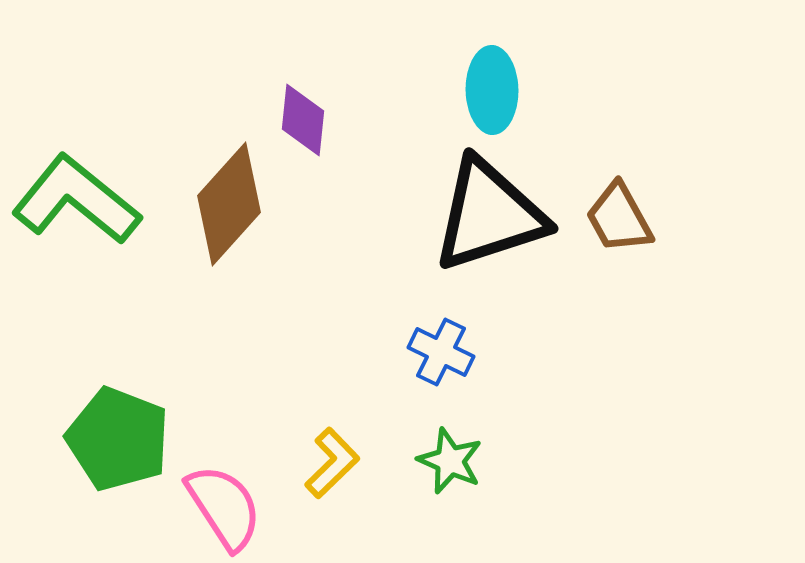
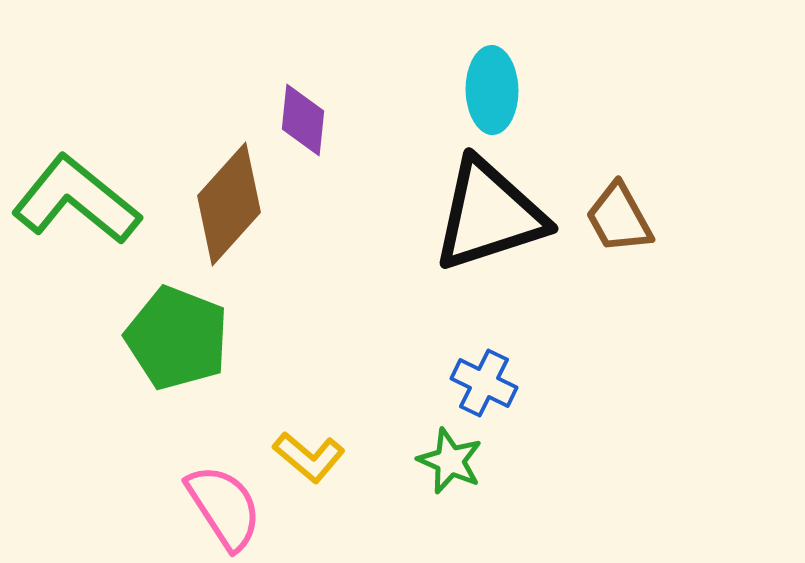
blue cross: moved 43 px right, 31 px down
green pentagon: moved 59 px right, 101 px up
yellow L-shape: moved 23 px left, 6 px up; rotated 84 degrees clockwise
